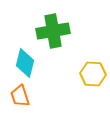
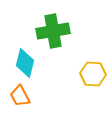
orange trapezoid: rotated 10 degrees counterclockwise
